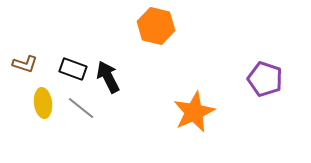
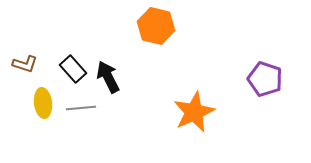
black rectangle: rotated 28 degrees clockwise
gray line: rotated 44 degrees counterclockwise
